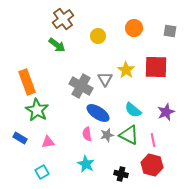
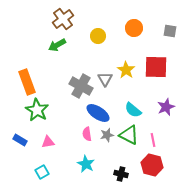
green arrow: rotated 114 degrees clockwise
purple star: moved 5 px up
blue rectangle: moved 2 px down
